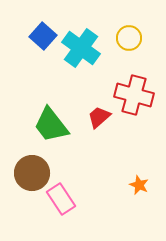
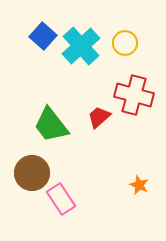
yellow circle: moved 4 px left, 5 px down
cyan cross: moved 2 px up; rotated 12 degrees clockwise
